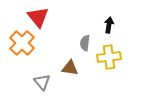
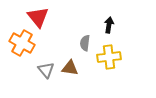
orange cross: rotated 15 degrees counterclockwise
gray triangle: moved 4 px right, 12 px up
